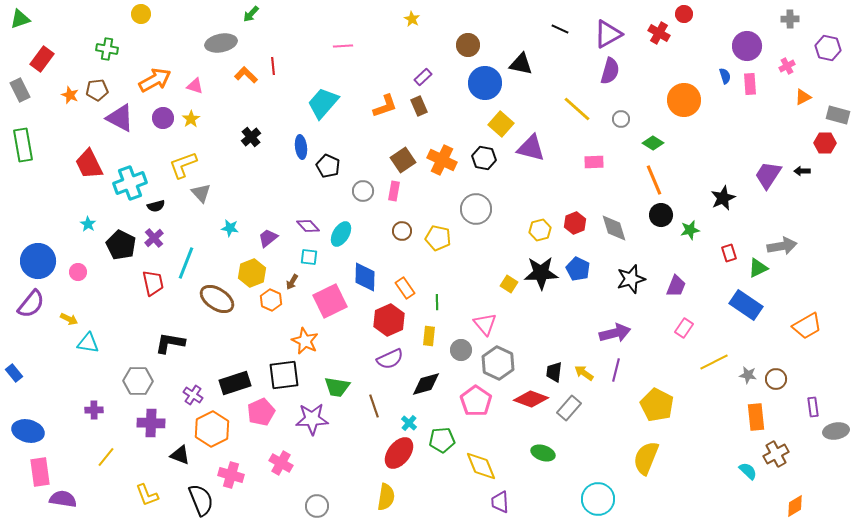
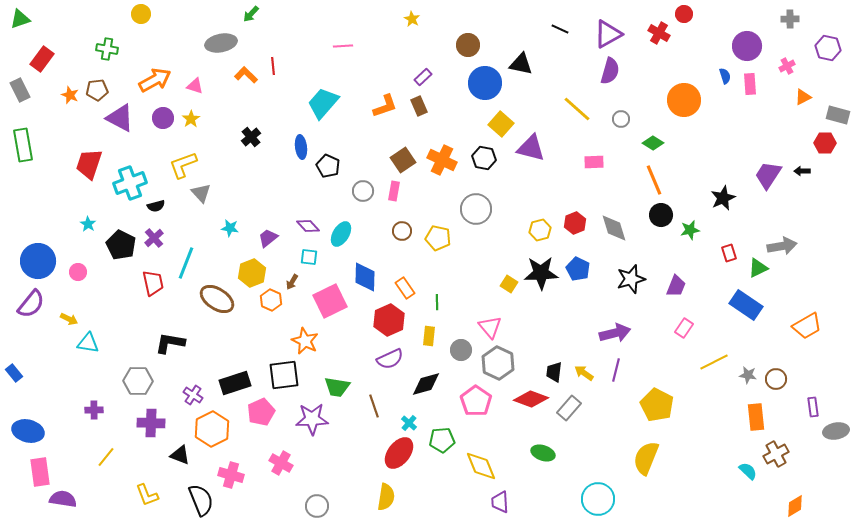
red trapezoid at (89, 164): rotated 44 degrees clockwise
pink triangle at (485, 324): moved 5 px right, 3 px down
